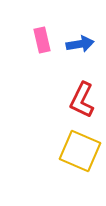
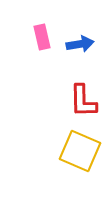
pink rectangle: moved 3 px up
red L-shape: moved 1 px right, 1 px down; rotated 27 degrees counterclockwise
